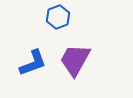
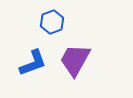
blue hexagon: moved 6 px left, 5 px down
